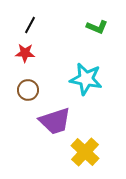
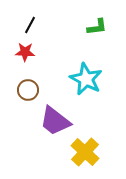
green L-shape: rotated 30 degrees counterclockwise
red star: moved 1 px up
cyan star: rotated 16 degrees clockwise
purple trapezoid: rotated 56 degrees clockwise
